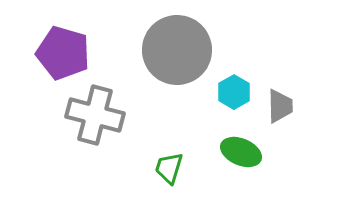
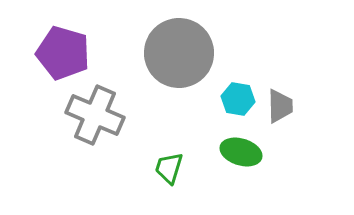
gray circle: moved 2 px right, 3 px down
cyan hexagon: moved 4 px right, 7 px down; rotated 20 degrees counterclockwise
gray cross: rotated 8 degrees clockwise
green ellipse: rotated 6 degrees counterclockwise
